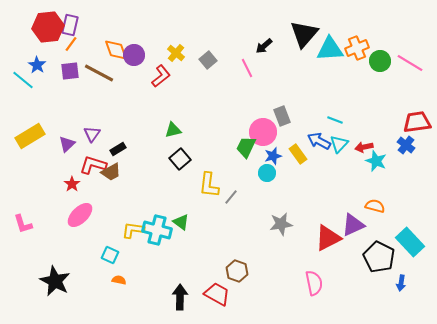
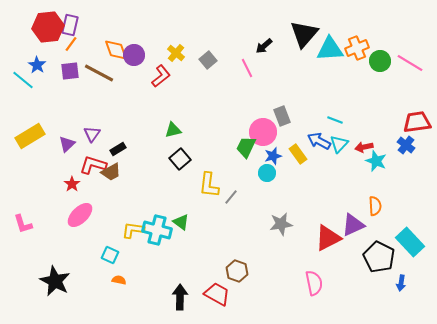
orange semicircle at (375, 206): rotated 72 degrees clockwise
